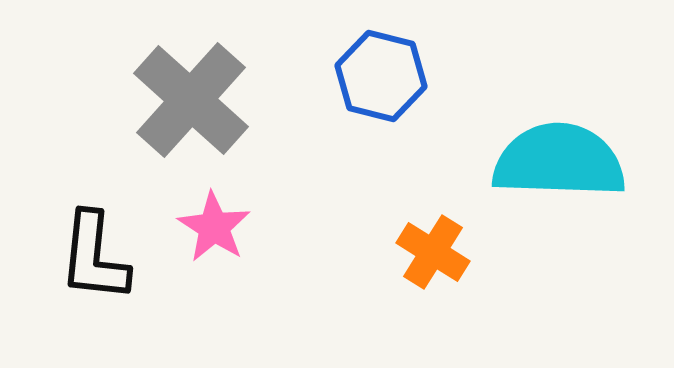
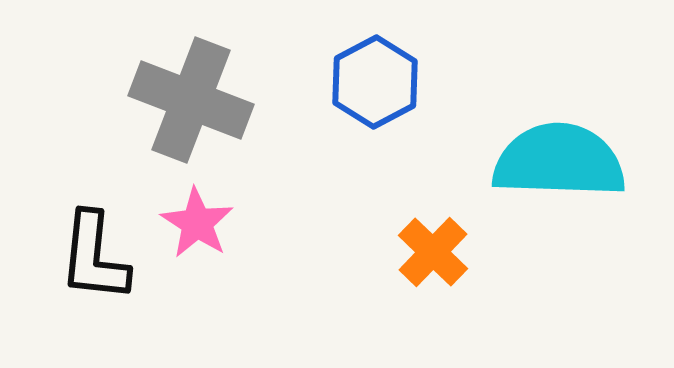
blue hexagon: moved 6 px left, 6 px down; rotated 18 degrees clockwise
gray cross: rotated 21 degrees counterclockwise
pink star: moved 17 px left, 4 px up
orange cross: rotated 12 degrees clockwise
